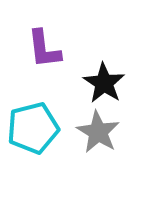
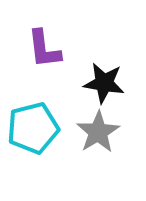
black star: rotated 24 degrees counterclockwise
gray star: rotated 9 degrees clockwise
